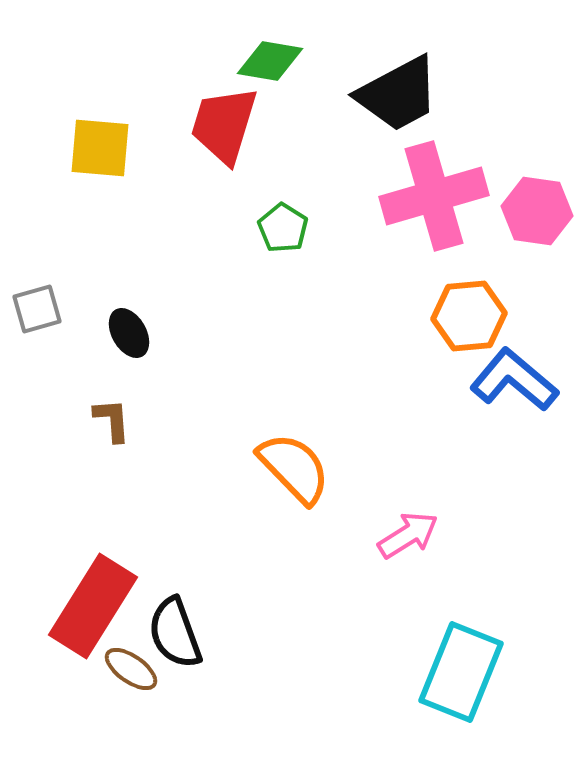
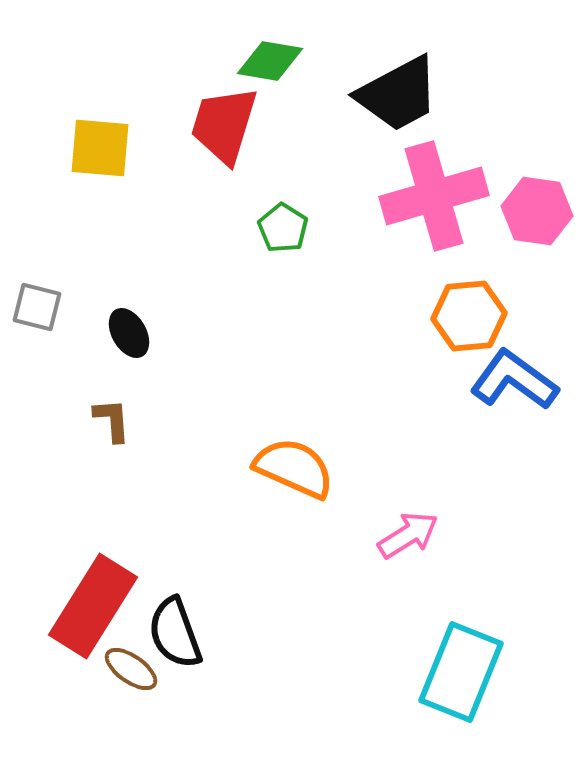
gray square: moved 2 px up; rotated 30 degrees clockwise
blue L-shape: rotated 4 degrees counterclockwise
orange semicircle: rotated 22 degrees counterclockwise
